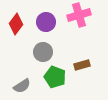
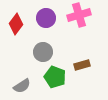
purple circle: moved 4 px up
